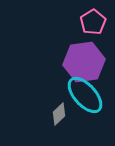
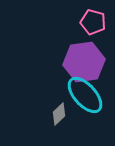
pink pentagon: rotated 25 degrees counterclockwise
